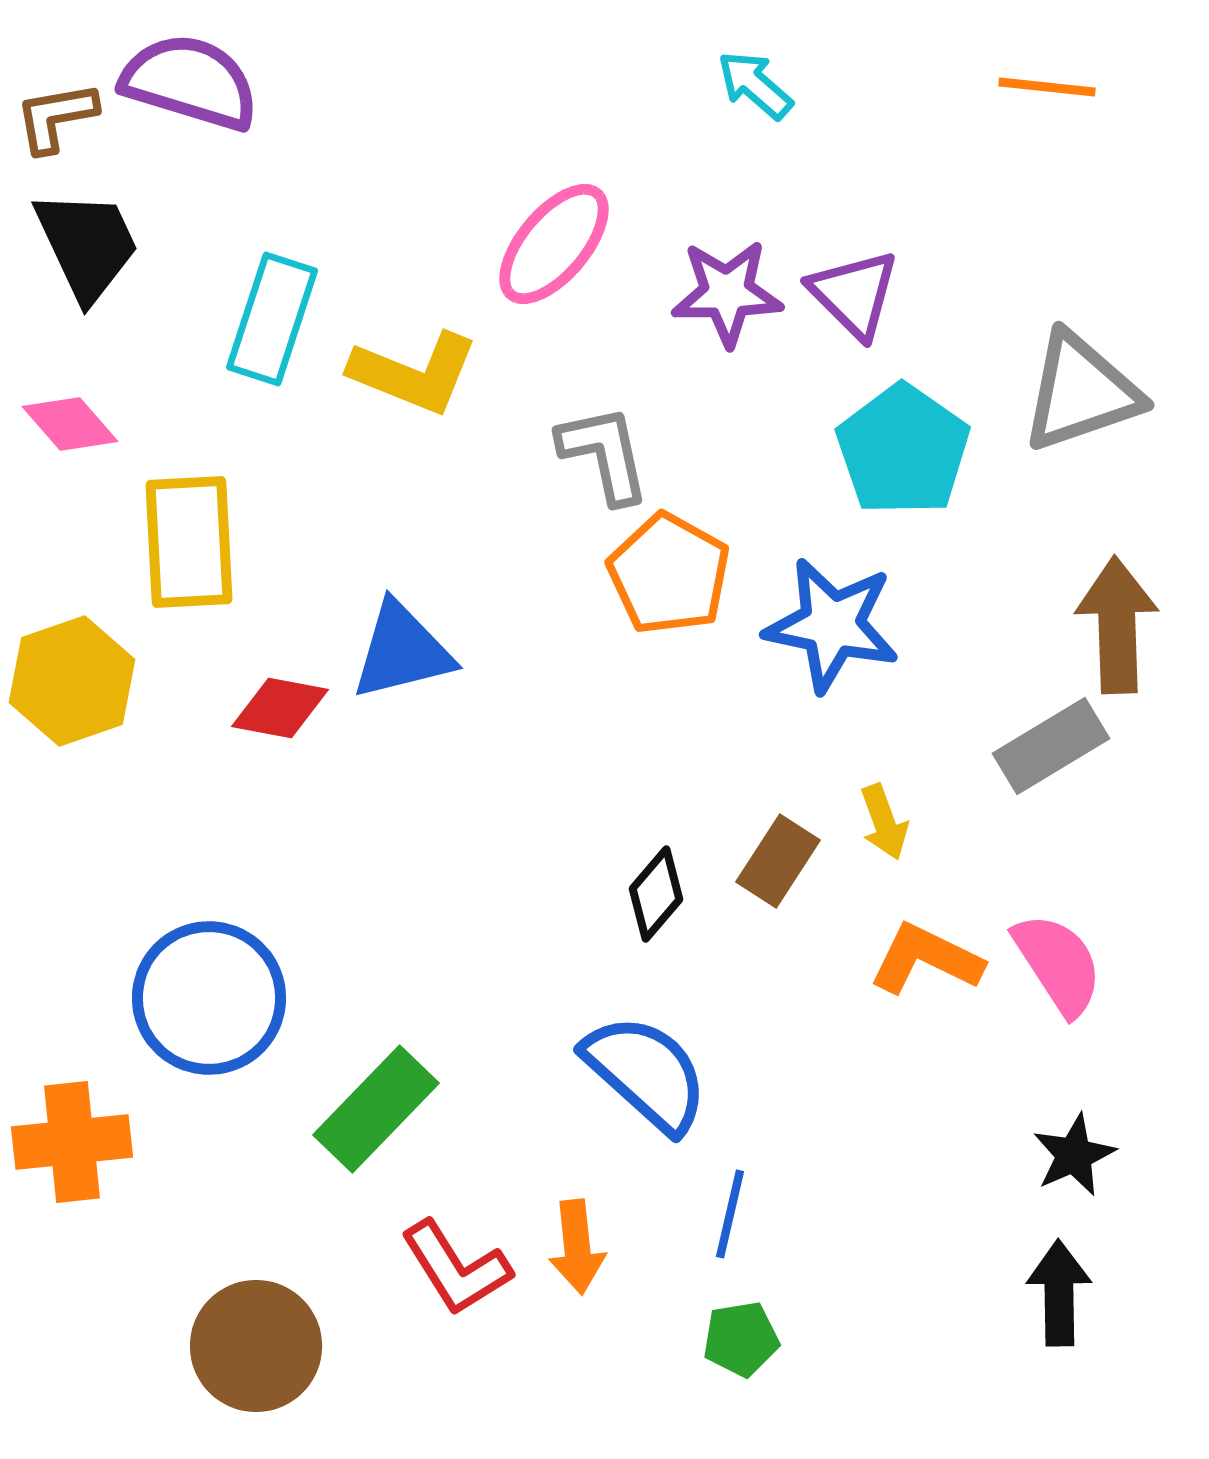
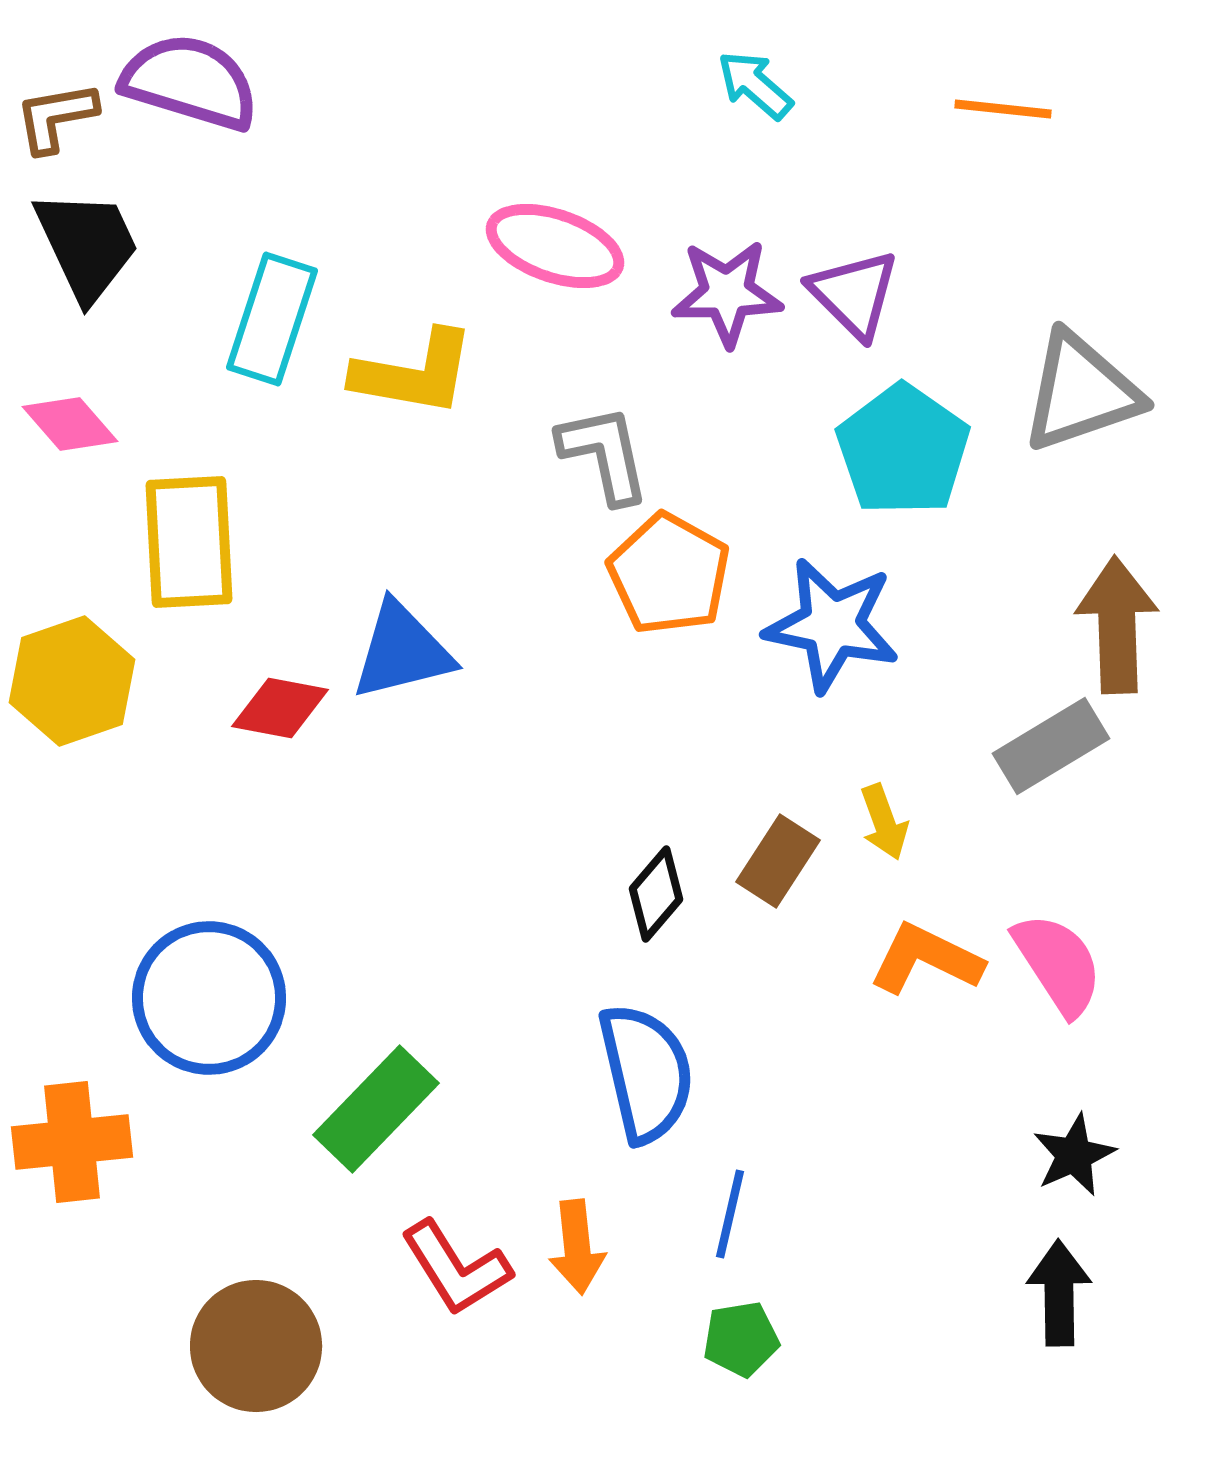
orange line: moved 44 px left, 22 px down
pink ellipse: moved 1 px right, 2 px down; rotated 69 degrees clockwise
yellow L-shape: rotated 12 degrees counterclockwise
blue semicircle: rotated 35 degrees clockwise
